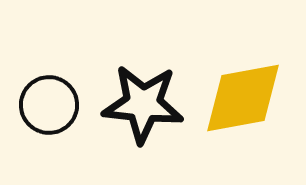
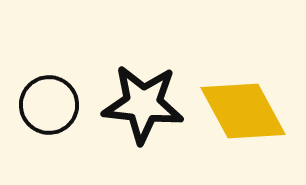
yellow diamond: moved 13 px down; rotated 72 degrees clockwise
